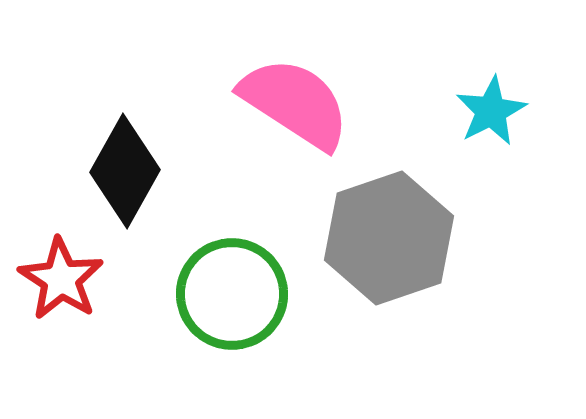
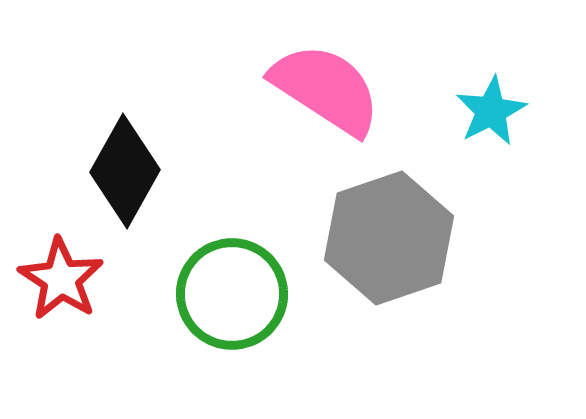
pink semicircle: moved 31 px right, 14 px up
